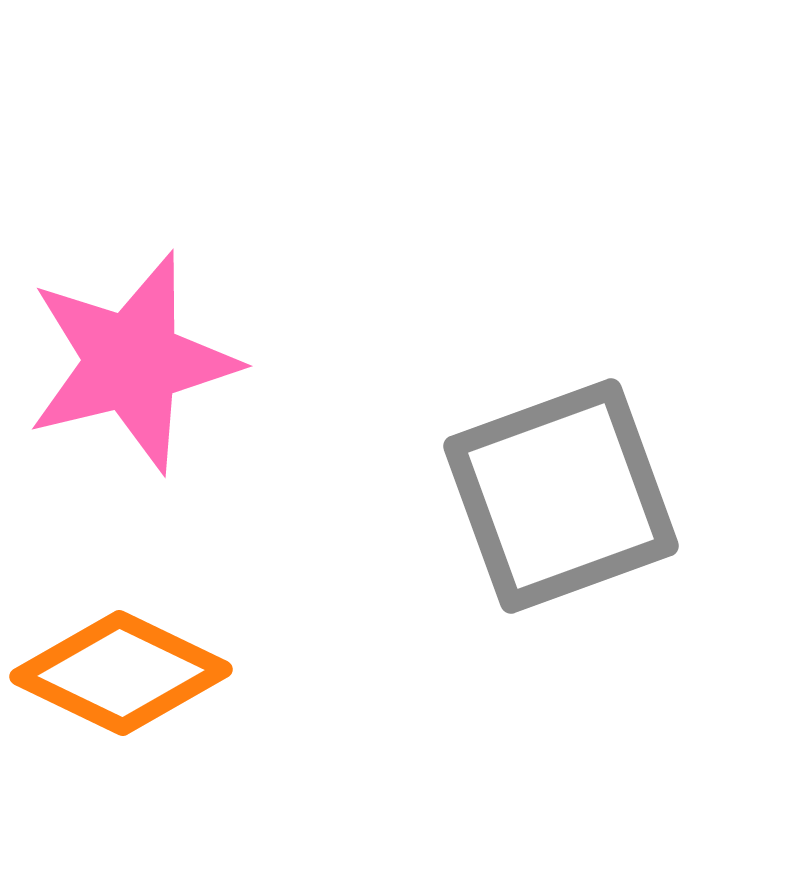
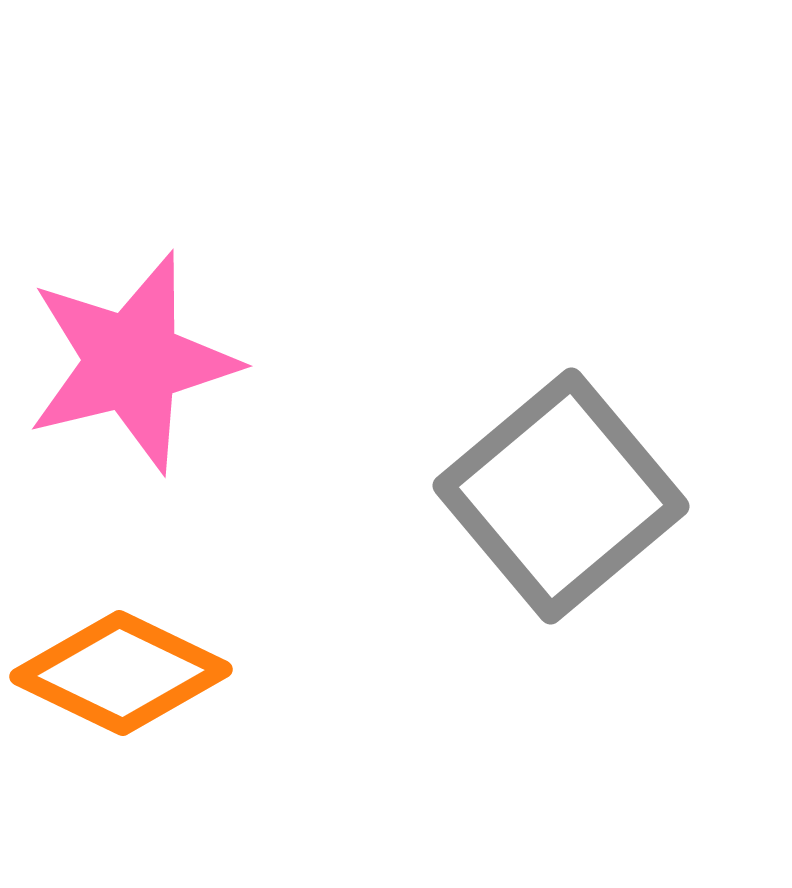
gray square: rotated 20 degrees counterclockwise
